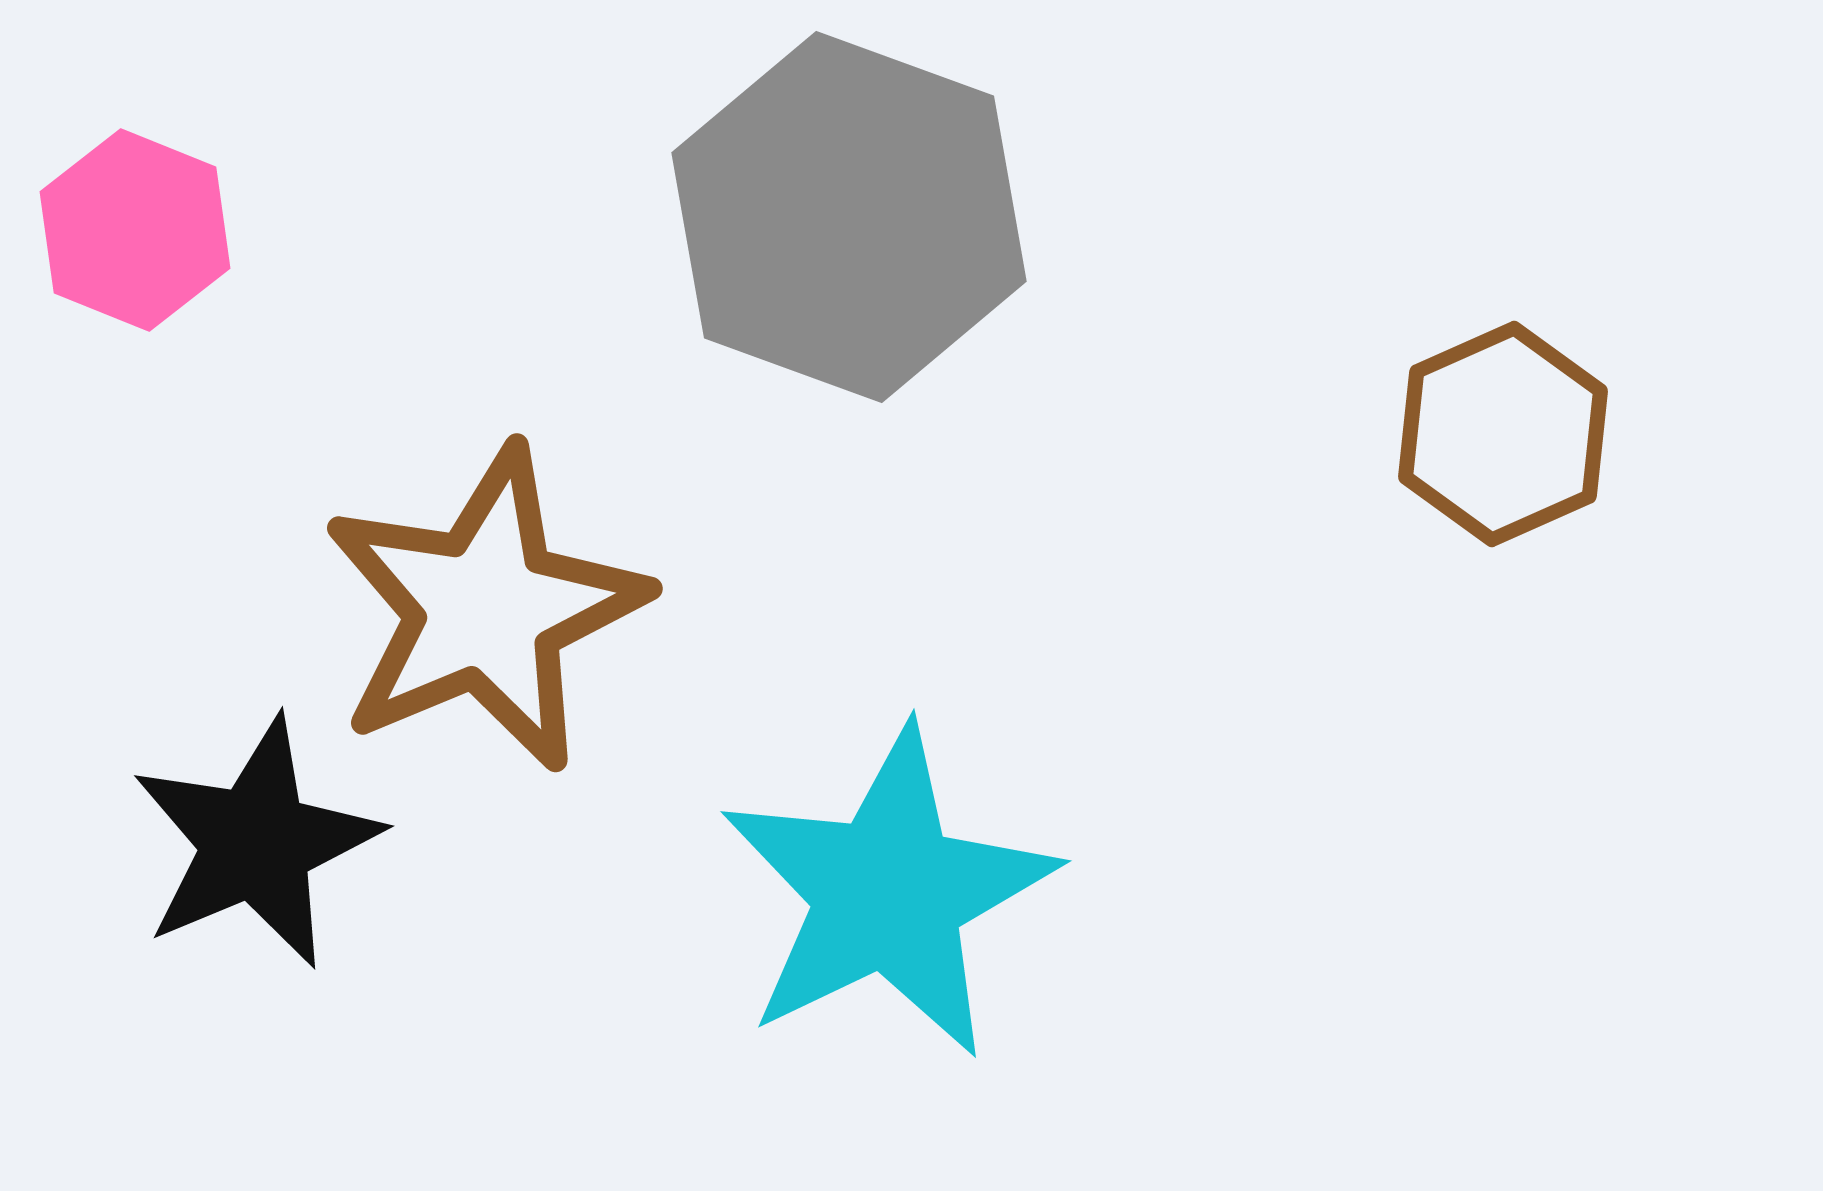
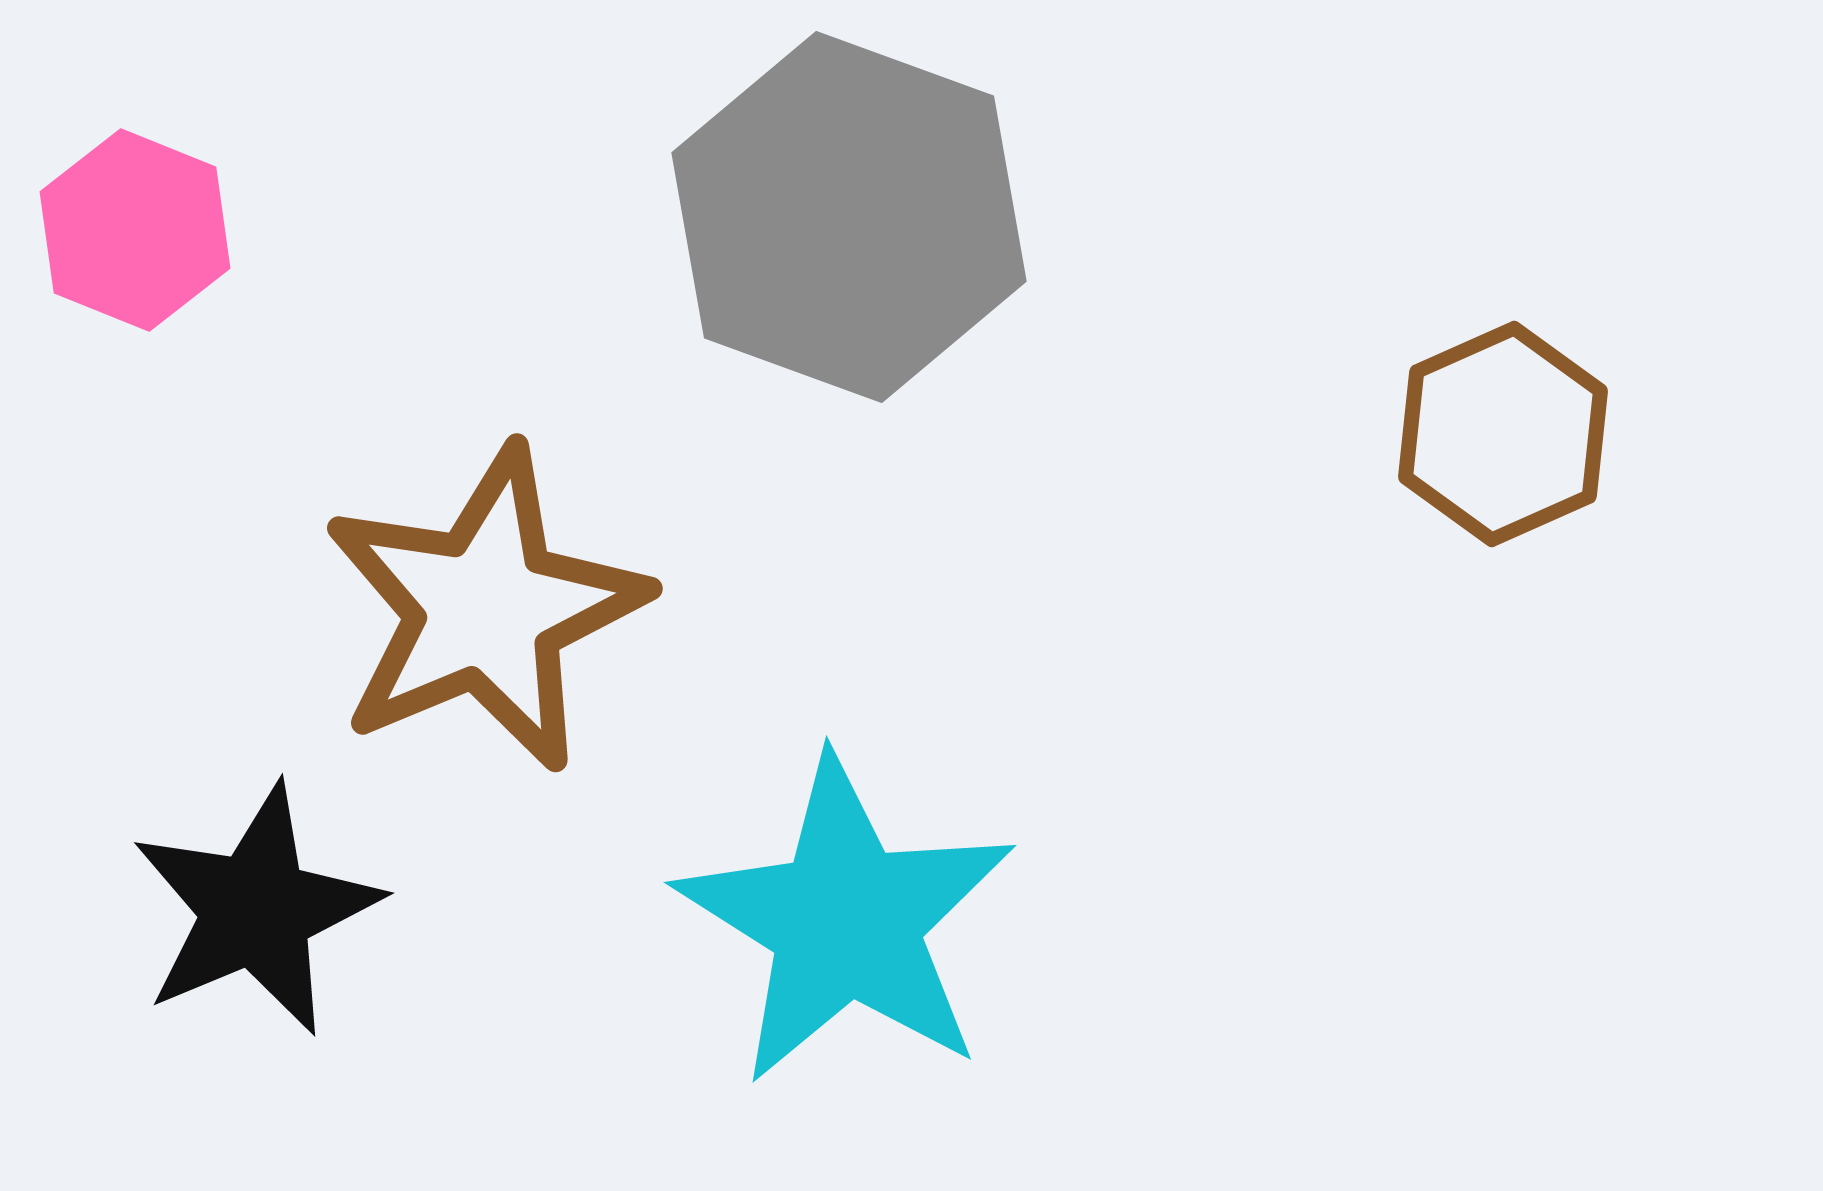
black star: moved 67 px down
cyan star: moved 42 px left, 28 px down; rotated 14 degrees counterclockwise
